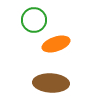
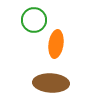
orange ellipse: rotated 64 degrees counterclockwise
